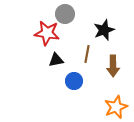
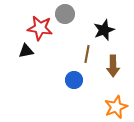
red star: moved 7 px left, 5 px up
black triangle: moved 30 px left, 9 px up
blue circle: moved 1 px up
